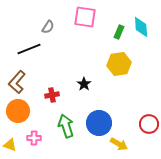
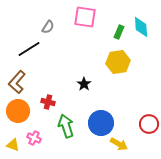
black line: rotated 10 degrees counterclockwise
yellow hexagon: moved 1 px left, 2 px up
red cross: moved 4 px left, 7 px down; rotated 24 degrees clockwise
blue circle: moved 2 px right
pink cross: rotated 24 degrees clockwise
yellow triangle: moved 3 px right
